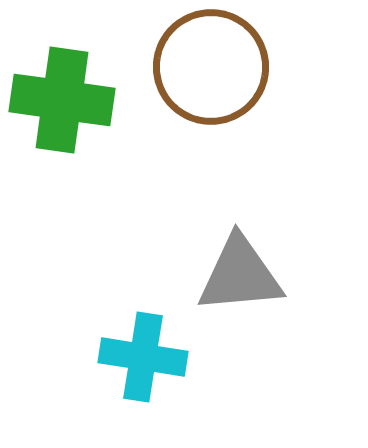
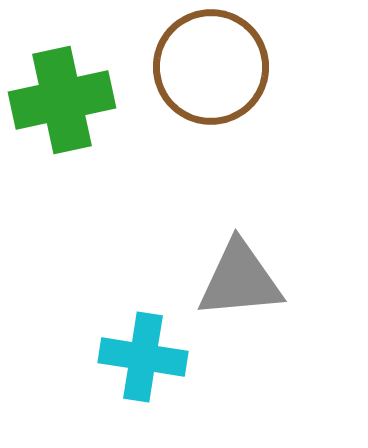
green cross: rotated 20 degrees counterclockwise
gray triangle: moved 5 px down
